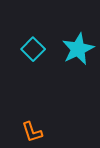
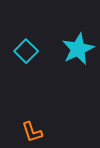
cyan square: moved 7 px left, 2 px down
